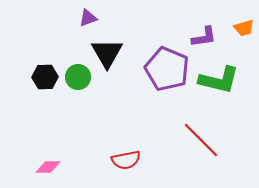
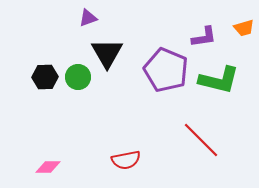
purple pentagon: moved 1 px left, 1 px down
